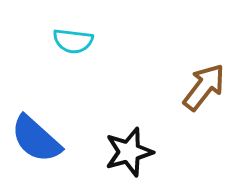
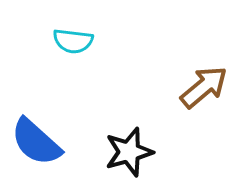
brown arrow: rotated 12 degrees clockwise
blue semicircle: moved 3 px down
